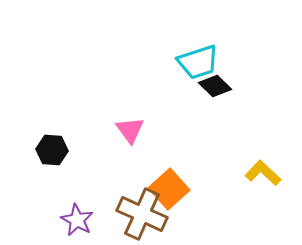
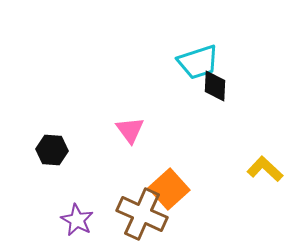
black diamond: rotated 48 degrees clockwise
yellow L-shape: moved 2 px right, 4 px up
